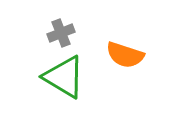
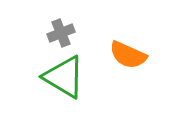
orange semicircle: moved 3 px right; rotated 6 degrees clockwise
